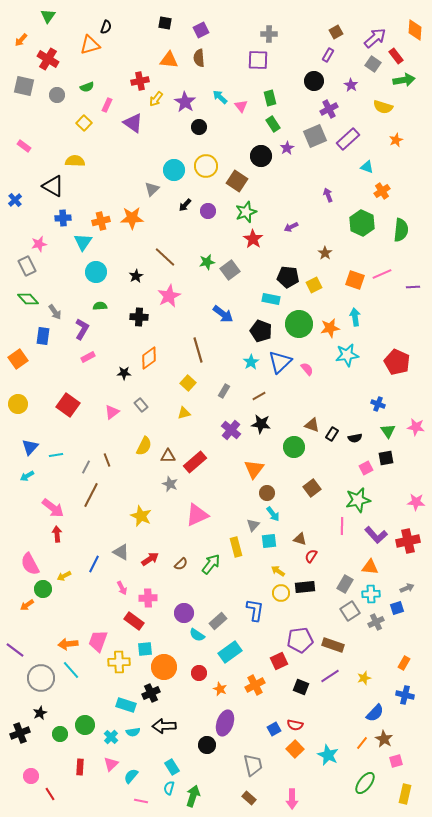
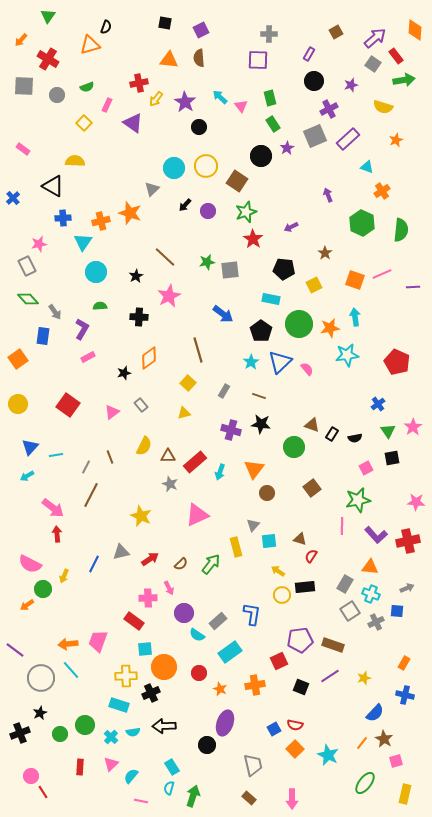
purple rectangle at (328, 55): moved 19 px left, 1 px up
red cross at (140, 81): moved 1 px left, 2 px down
purple star at (351, 85): rotated 24 degrees clockwise
gray square at (24, 86): rotated 10 degrees counterclockwise
pink rectangle at (24, 146): moved 1 px left, 3 px down
cyan circle at (174, 170): moved 2 px up
blue cross at (15, 200): moved 2 px left, 2 px up
orange star at (132, 218): moved 2 px left, 5 px up; rotated 20 degrees clockwise
gray square at (230, 270): rotated 30 degrees clockwise
black pentagon at (288, 277): moved 4 px left, 8 px up
black pentagon at (261, 331): rotated 15 degrees clockwise
black star at (124, 373): rotated 16 degrees counterclockwise
brown line at (259, 396): rotated 48 degrees clockwise
blue cross at (378, 404): rotated 32 degrees clockwise
pink star at (416, 427): moved 3 px left; rotated 30 degrees clockwise
purple cross at (231, 430): rotated 24 degrees counterclockwise
black square at (386, 458): moved 6 px right
brown line at (107, 460): moved 3 px right, 3 px up
cyan arrow at (273, 514): moved 53 px left, 42 px up; rotated 56 degrees clockwise
gray triangle at (121, 552): rotated 42 degrees counterclockwise
pink semicircle at (30, 564): rotated 35 degrees counterclockwise
yellow arrow at (64, 576): rotated 40 degrees counterclockwise
pink arrow at (122, 588): moved 47 px right
yellow circle at (281, 593): moved 1 px right, 2 px down
cyan cross at (371, 594): rotated 24 degrees clockwise
blue square at (397, 608): moved 3 px down; rotated 24 degrees clockwise
blue L-shape at (255, 610): moved 3 px left, 4 px down
yellow cross at (119, 662): moved 7 px right, 14 px down
orange cross at (255, 685): rotated 18 degrees clockwise
cyan rectangle at (126, 705): moved 7 px left
red line at (50, 794): moved 7 px left, 2 px up
